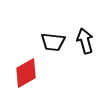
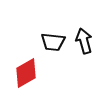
black arrow: moved 1 px left
